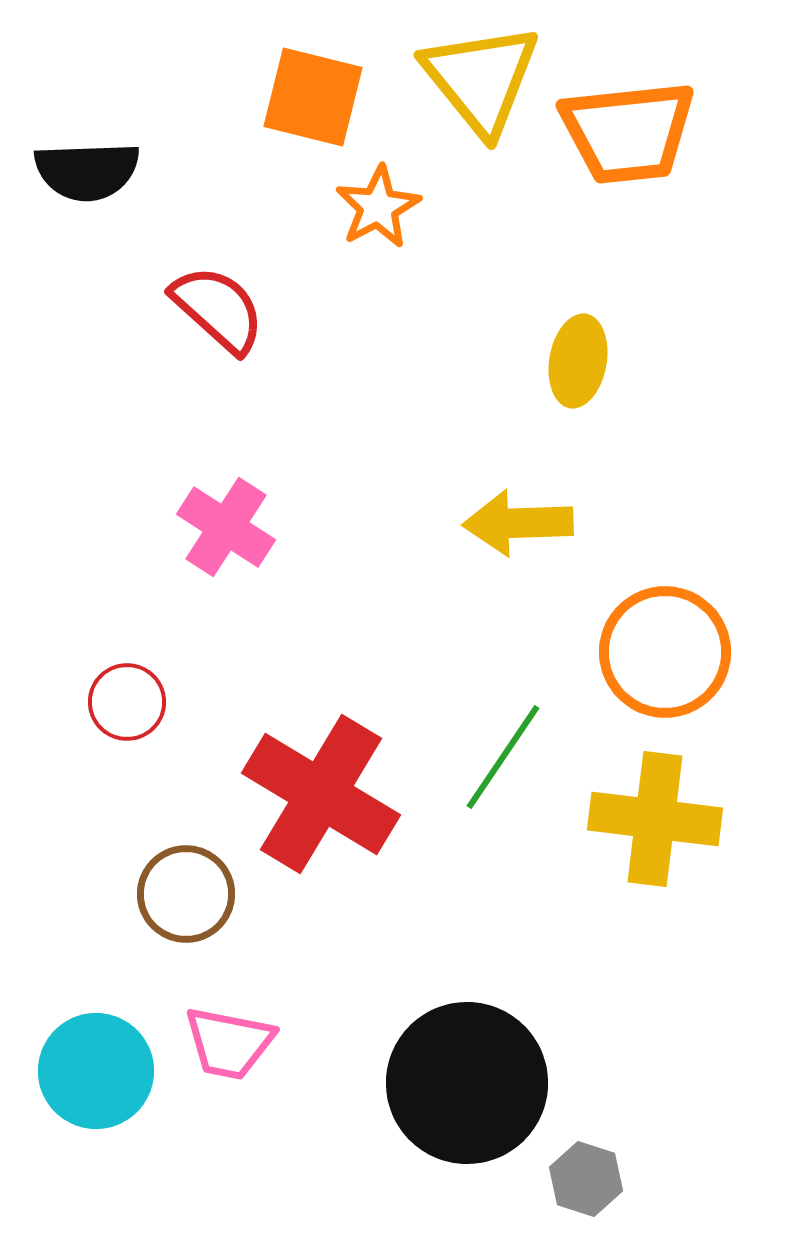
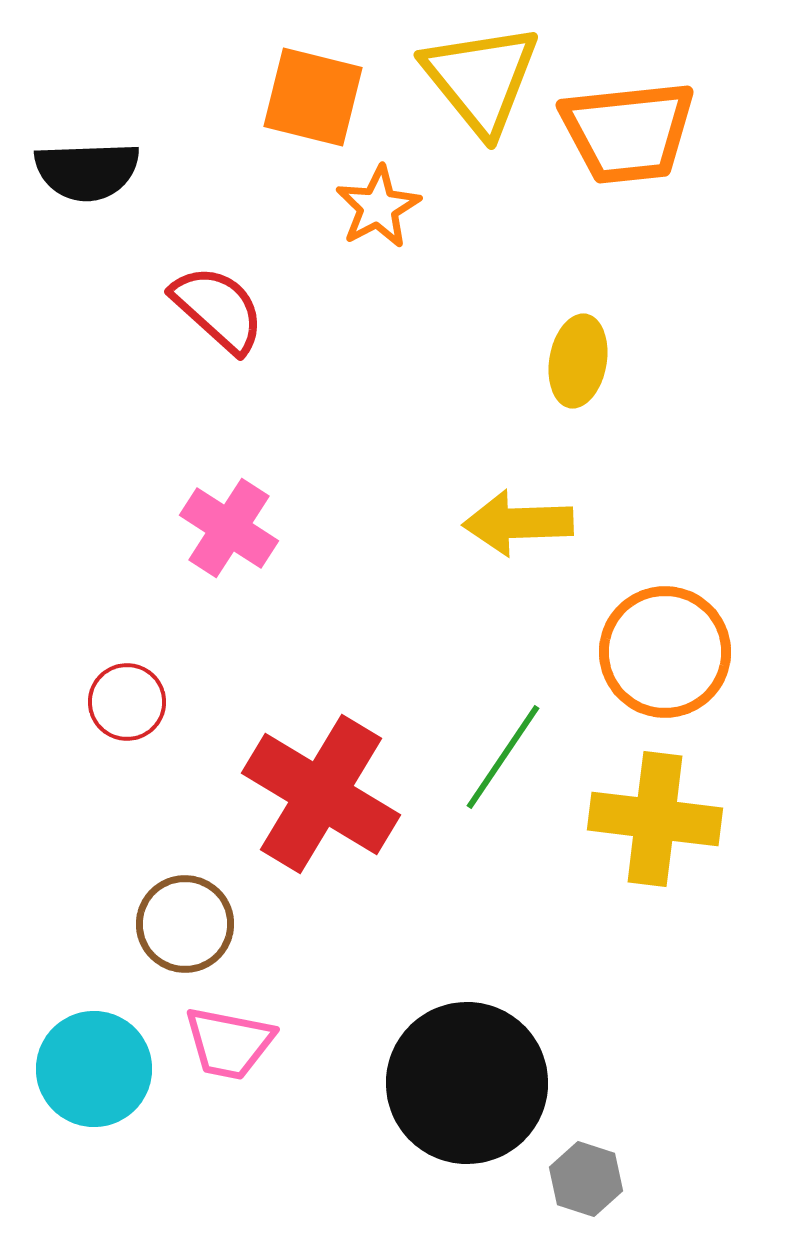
pink cross: moved 3 px right, 1 px down
brown circle: moved 1 px left, 30 px down
cyan circle: moved 2 px left, 2 px up
